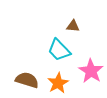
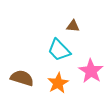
brown semicircle: moved 5 px left, 2 px up
